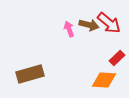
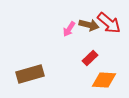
pink arrow: rotated 126 degrees counterclockwise
red rectangle: moved 27 px left
